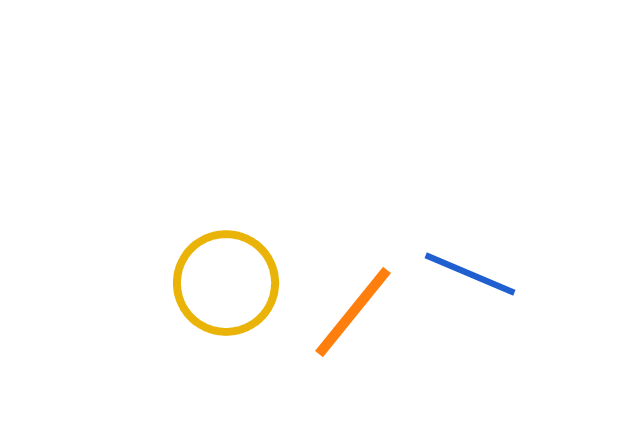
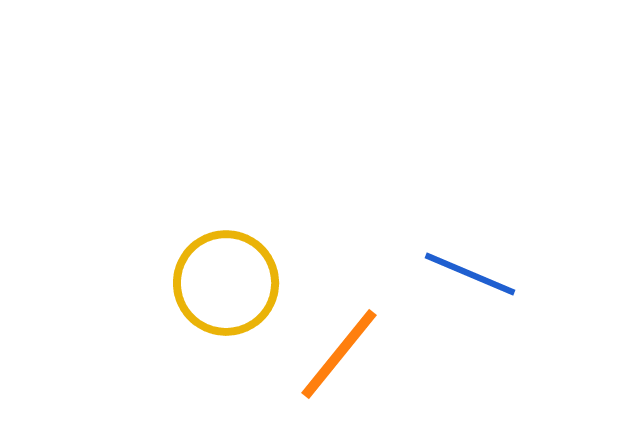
orange line: moved 14 px left, 42 px down
